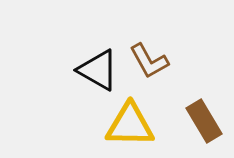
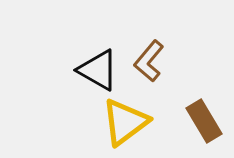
brown L-shape: rotated 69 degrees clockwise
yellow triangle: moved 5 px left, 3 px up; rotated 38 degrees counterclockwise
